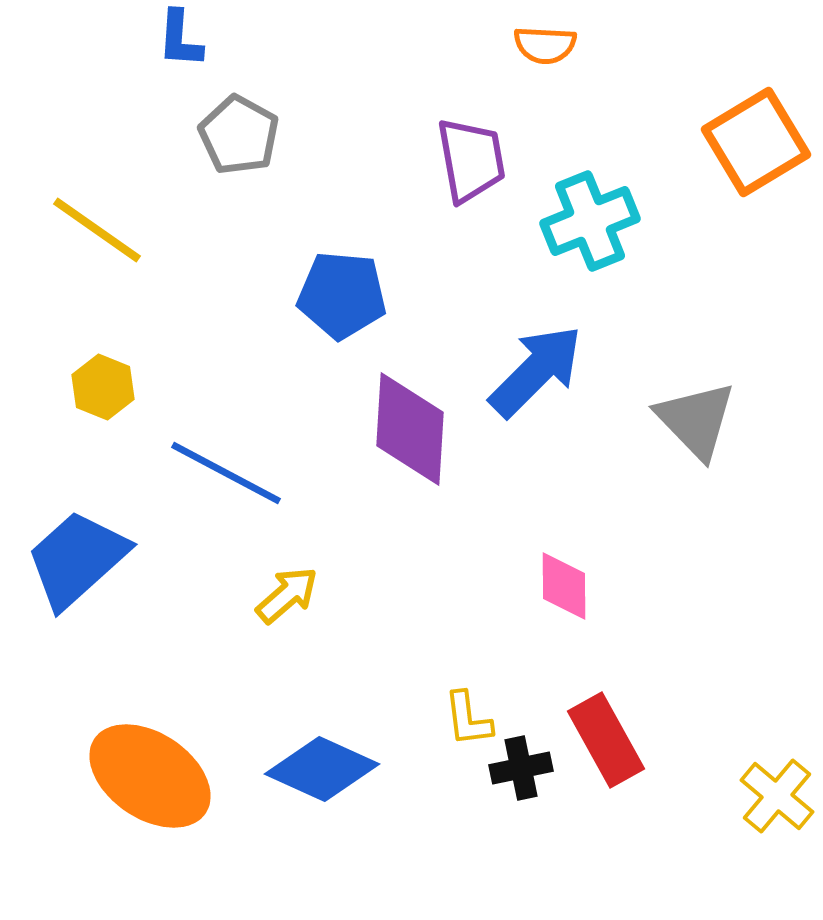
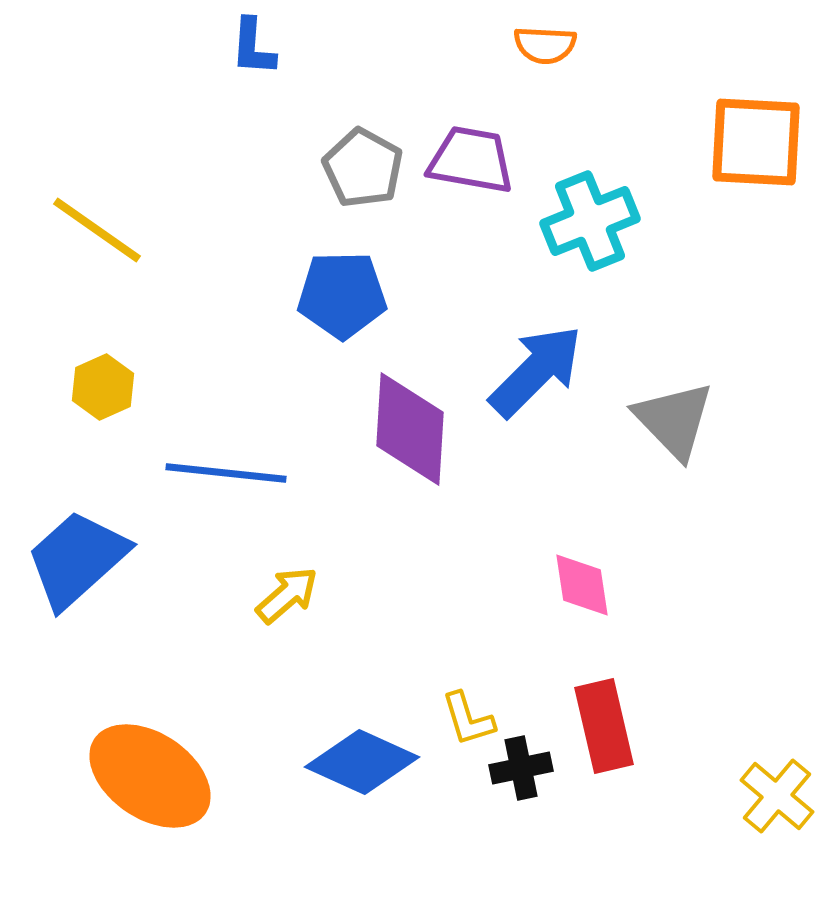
blue L-shape: moved 73 px right, 8 px down
gray pentagon: moved 124 px right, 33 px down
orange square: rotated 34 degrees clockwise
purple trapezoid: rotated 70 degrees counterclockwise
blue pentagon: rotated 6 degrees counterclockwise
yellow hexagon: rotated 14 degrees clockwise
gray triangle: moved 22 px left
blue line: rotated 22 degrees counterclockwise
pink diamond: moved 18 px right, 1 px up; rotated 8 degrees counterclockwise
yellow L-shape: rotated 10 degrees counterclockwise
red rectangle: moved 2 px left, 14 px up; rotated 16 degrees clockwise
blue diamond: moved 40 px right, 7 px up
